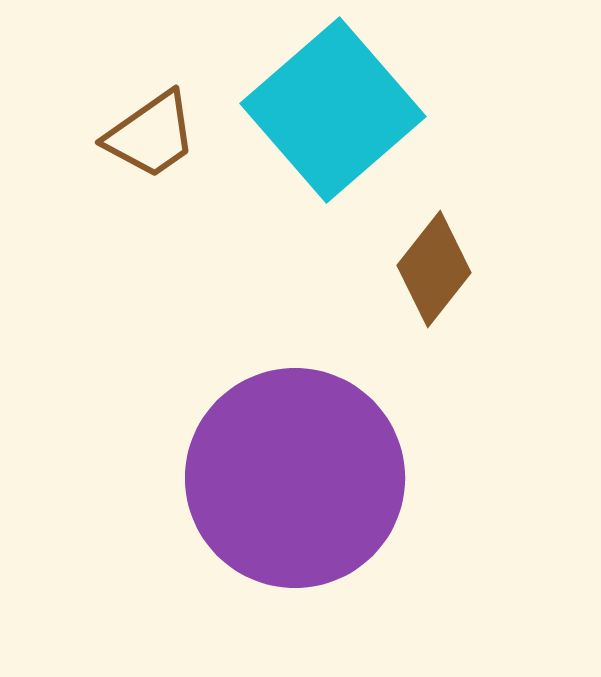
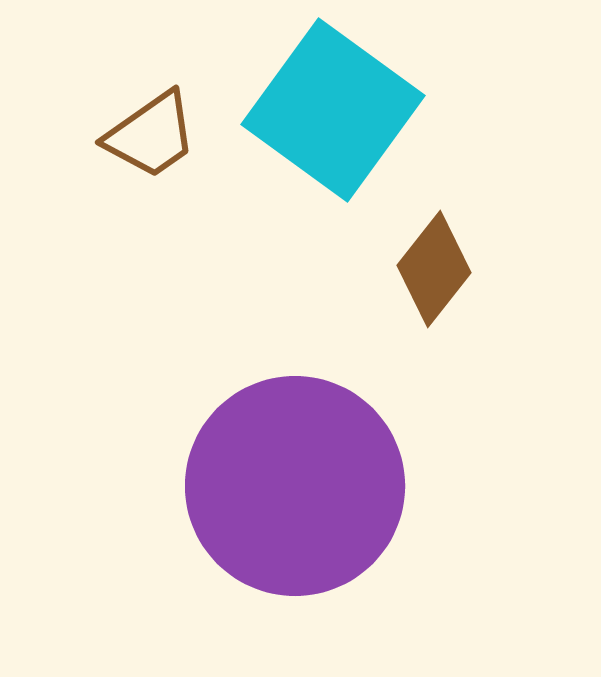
cyan square: rotated 13 degrees counterclockwise
purple circle: moved 8 px down
